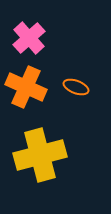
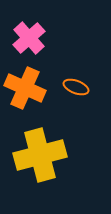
orange cross: moved 1 px left, 1 px down
